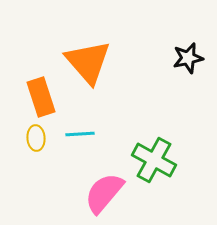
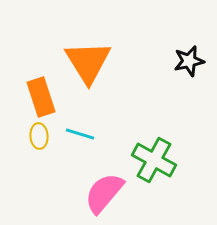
black star: moved 1 px right, 3 px down
orange triangle: rotated 9 degrees clockwise
cyan line: rotated 20 degrees clockwise
yellow ellipse: moved 3 px right, 2 px up
